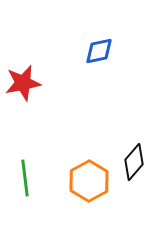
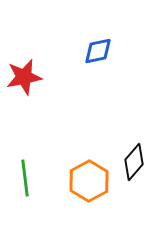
blue diamond: moved 1 px left
red star: moved 1 px right, 6 px up
